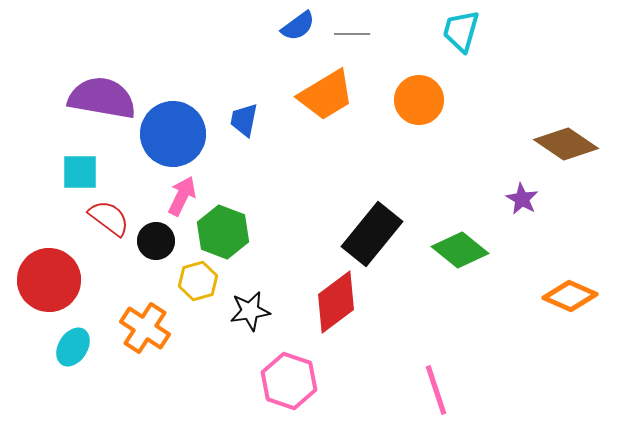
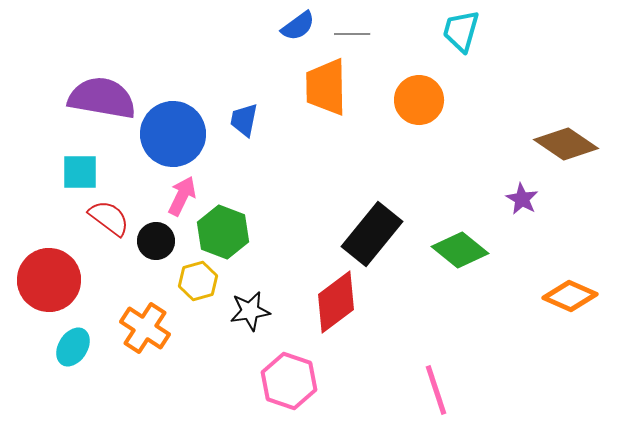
orange trapezoid: moved 8 px up; rotated 120 degrees clockwise
